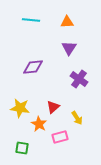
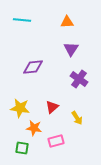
cyan line: moved 9 px left
purple triangle: moved 2 px right, 1 px down
red triangle: moved 1 px left
orange star: moved 5 px left, 4 px down; rotated 21 degrees counterclockwise
pink rectangle: moved 4 px left, 4 px down
